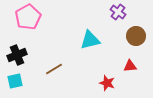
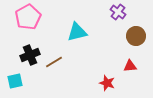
cyan triangle: moved 13 px left, 8 px up
black cross: moved 13 px right
brown line: moved 7 px up
